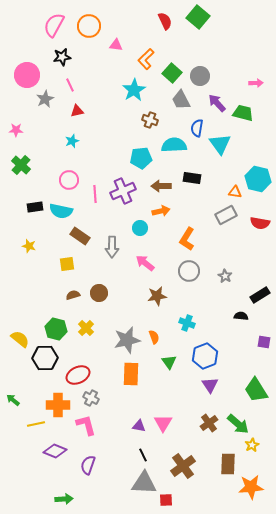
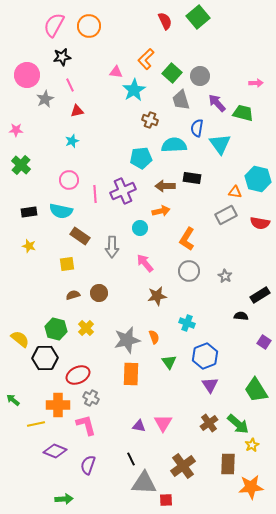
green square at (198, 17): rotated 10 degrees clockwise
pink triangle at (116, 45): moved 27 px down
gray trapezoid at (181, 100): rotated 10 degrees clockwise
brown arrow at (161, 186): moved 4 px right
black rectangle at (35, 207): moved 6 px left, 5 px down
pink arrow at (145, 263): rotated 12 degrees clockwise
purple square at (264, 342): rotated 24 degrees clockwise
black line at (143, 455): moved 12 px left, 4 px down
